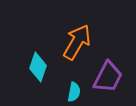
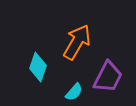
cyan semicircle: rotated 30 degrees clockwise
